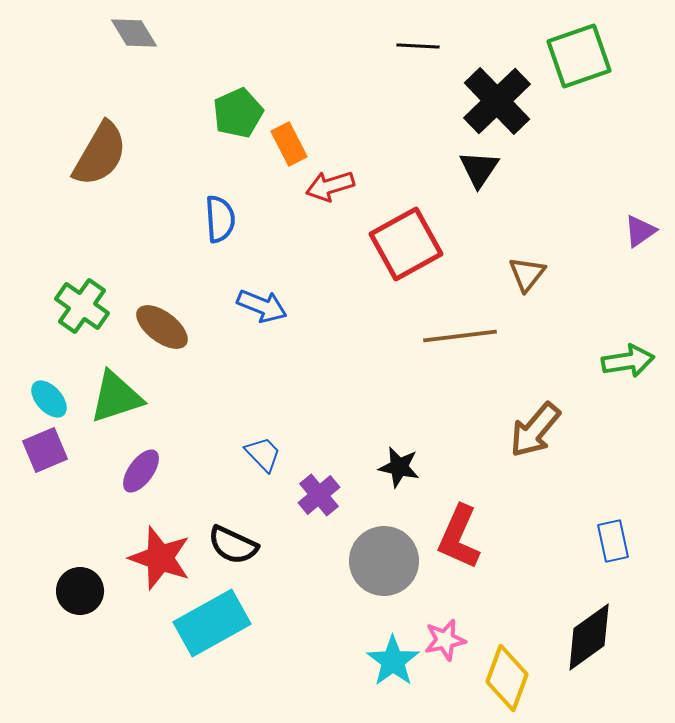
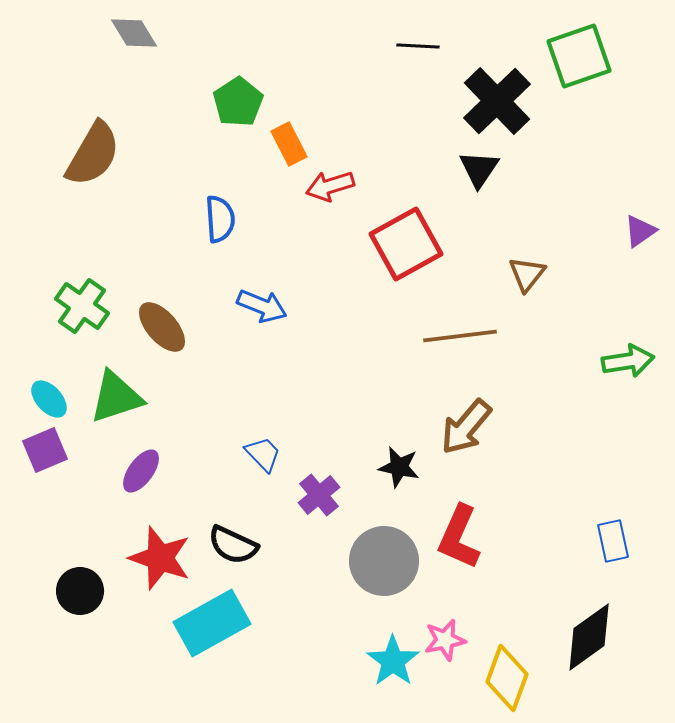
green pentagon: moved 11 px up; rotated 9 degrees counterclockwise
brown semicircle: moved 7 px left
brown ellipse: rotated 12 degrees clockwise
brown arrow: moved 69 px left, 3 px up
